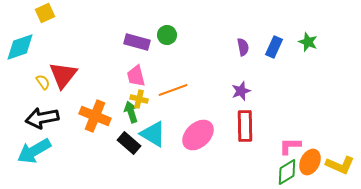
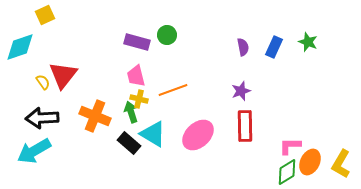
yellow square: moved 2 px down
black arrow: rotated 8 degrees clockwise
yellow L-shape: moved 1 px right, 1 px up; rotated 96 degrees clockwise
